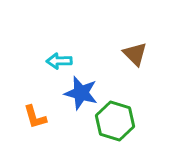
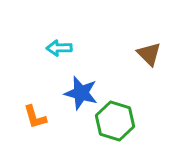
brown triangle: moved 14 px right
cyan arrow: moved 13 px up
